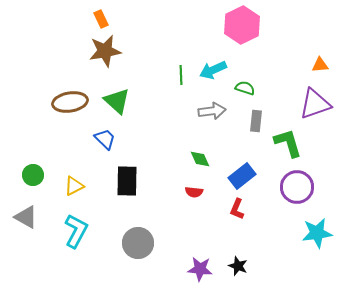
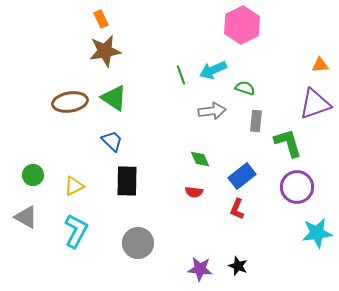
green line: rotated 18 degrees counterclockwise
green triangle: moved 3 px left, 3 px up; rotated 8 degrees counterclockwise
blue trapezoid: moved 7 px right, 2 px down
